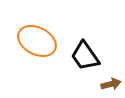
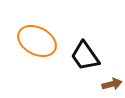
brown arrow: moved 1 px right
